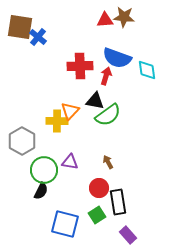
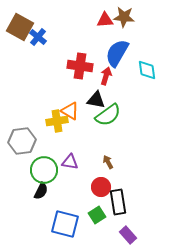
brown square: rotated 20 degrees clockwise
blue semicircle: moved 5 px up; rotated 100 degrees clockwise
red cross: rotated 10 degrees clockwise
black triangle: moved 1 px right, 1 px up
orange triangle: rotated 42 degrees counterclockwise
yellow cross: rotated 10 degrees counterclockwise
gray hexagon: rotated 24 degrees clockwise
red circle: moved 2 px right, 1 px up
